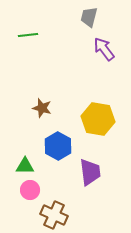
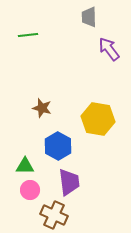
gray trapezoid: rotated 15 degrees counterclockwise
purple arrow: moved 5 px right
purple trapezoid: moved 21 px left, 10 px down
